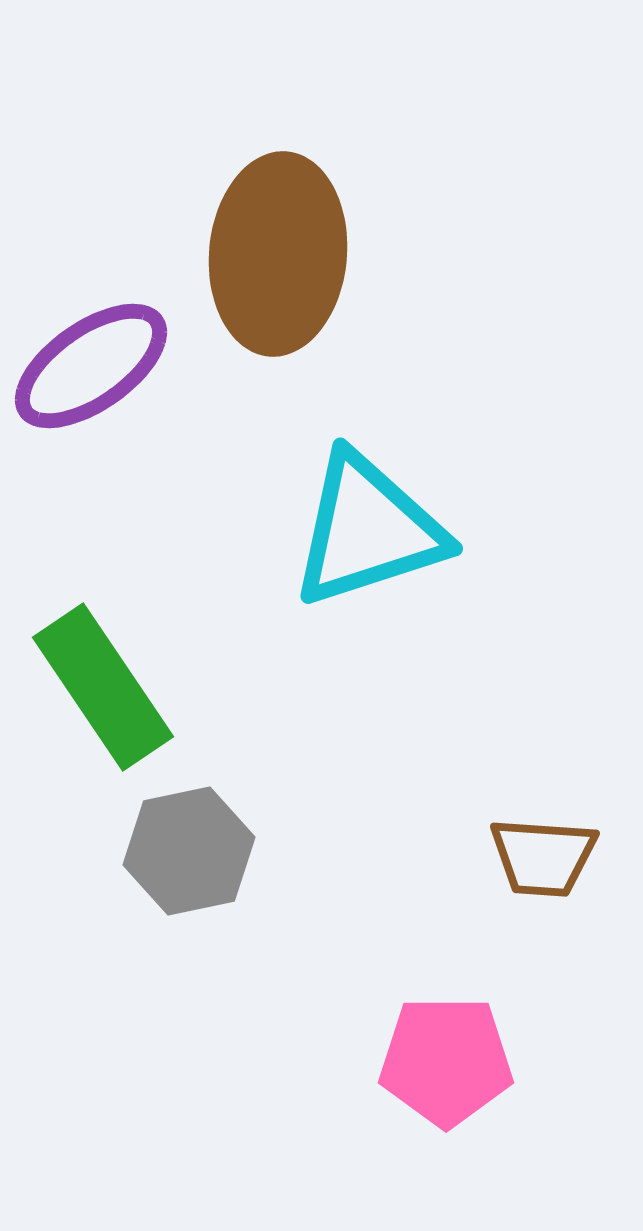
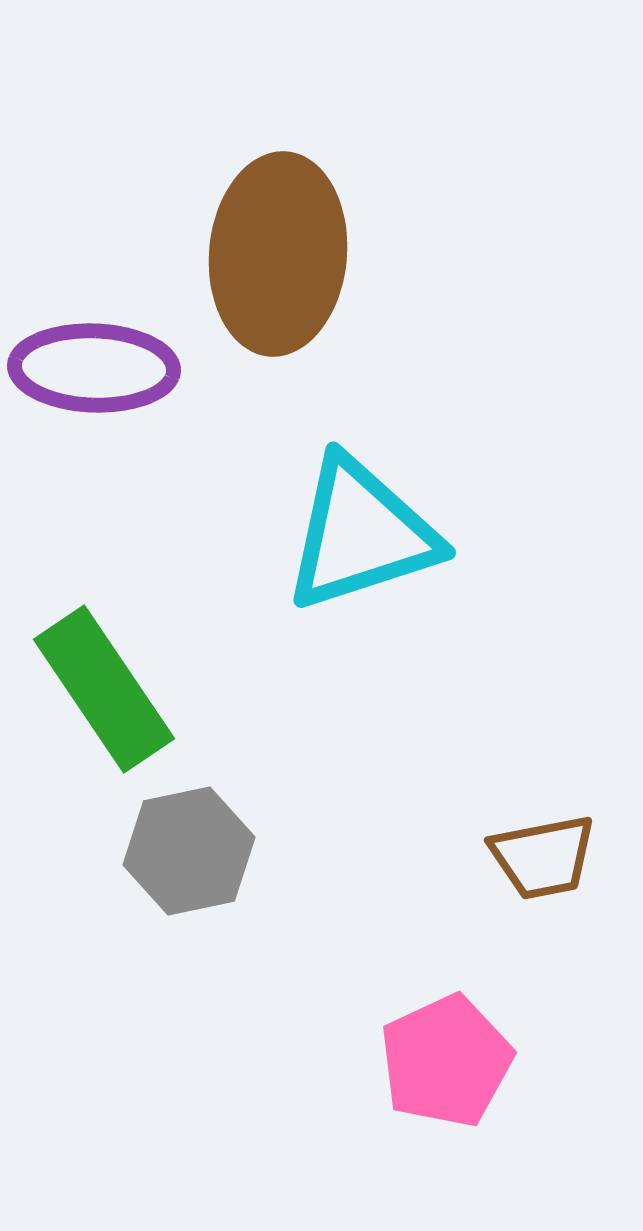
purple ellipse: moved 3 px right, 2 px down; rotated 37 degrees clockwise
cyan triangle: moved 7 px left, 4 px down
green rectangle: moved 1 px right, 2 px down
brown trapezoid: rotated 15 degrees counterclockwise
pink pentagon: rotated 25 degrees counterclockwise
